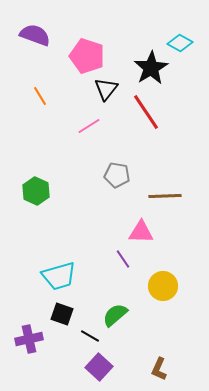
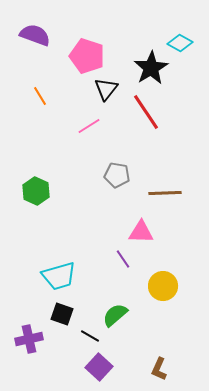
brown line: moved 3 px up
